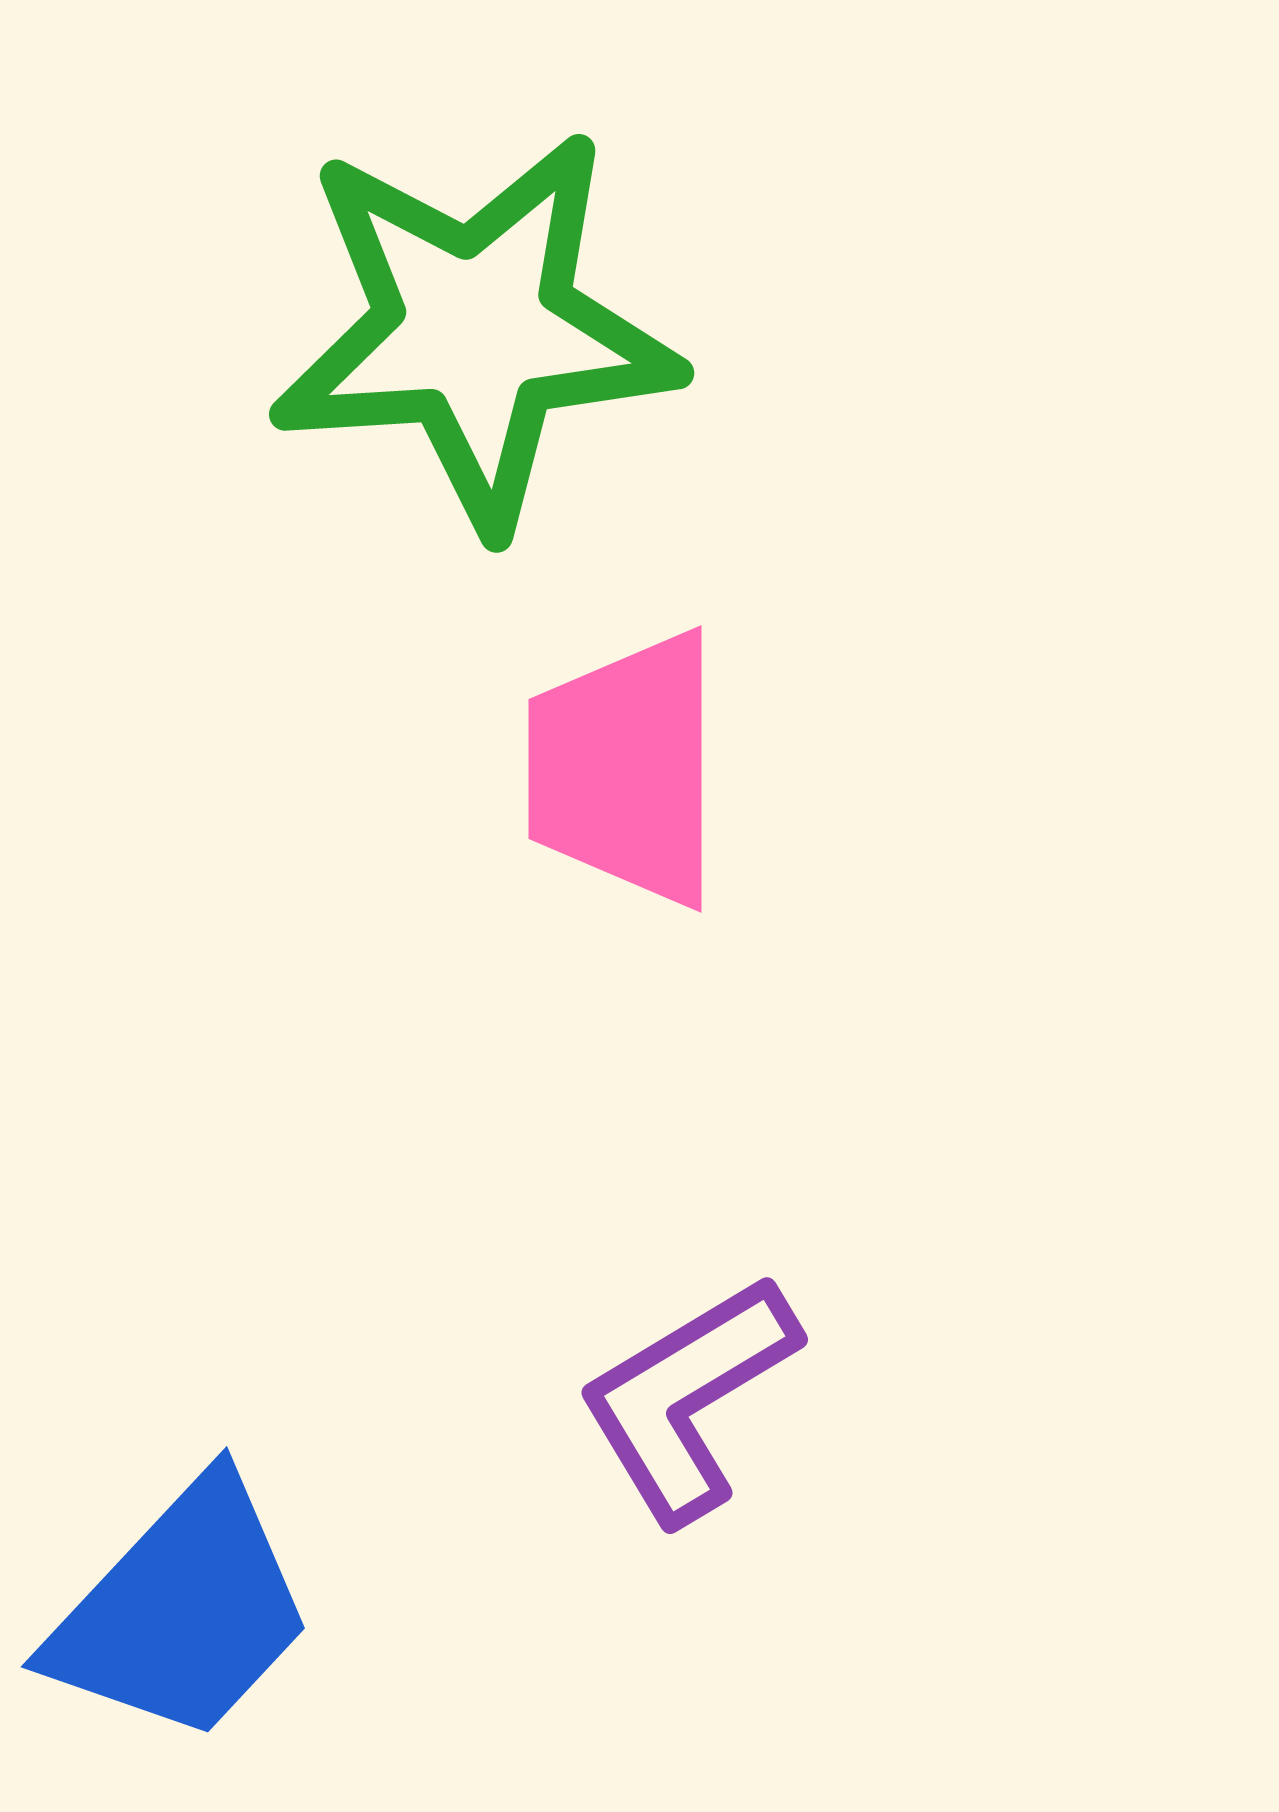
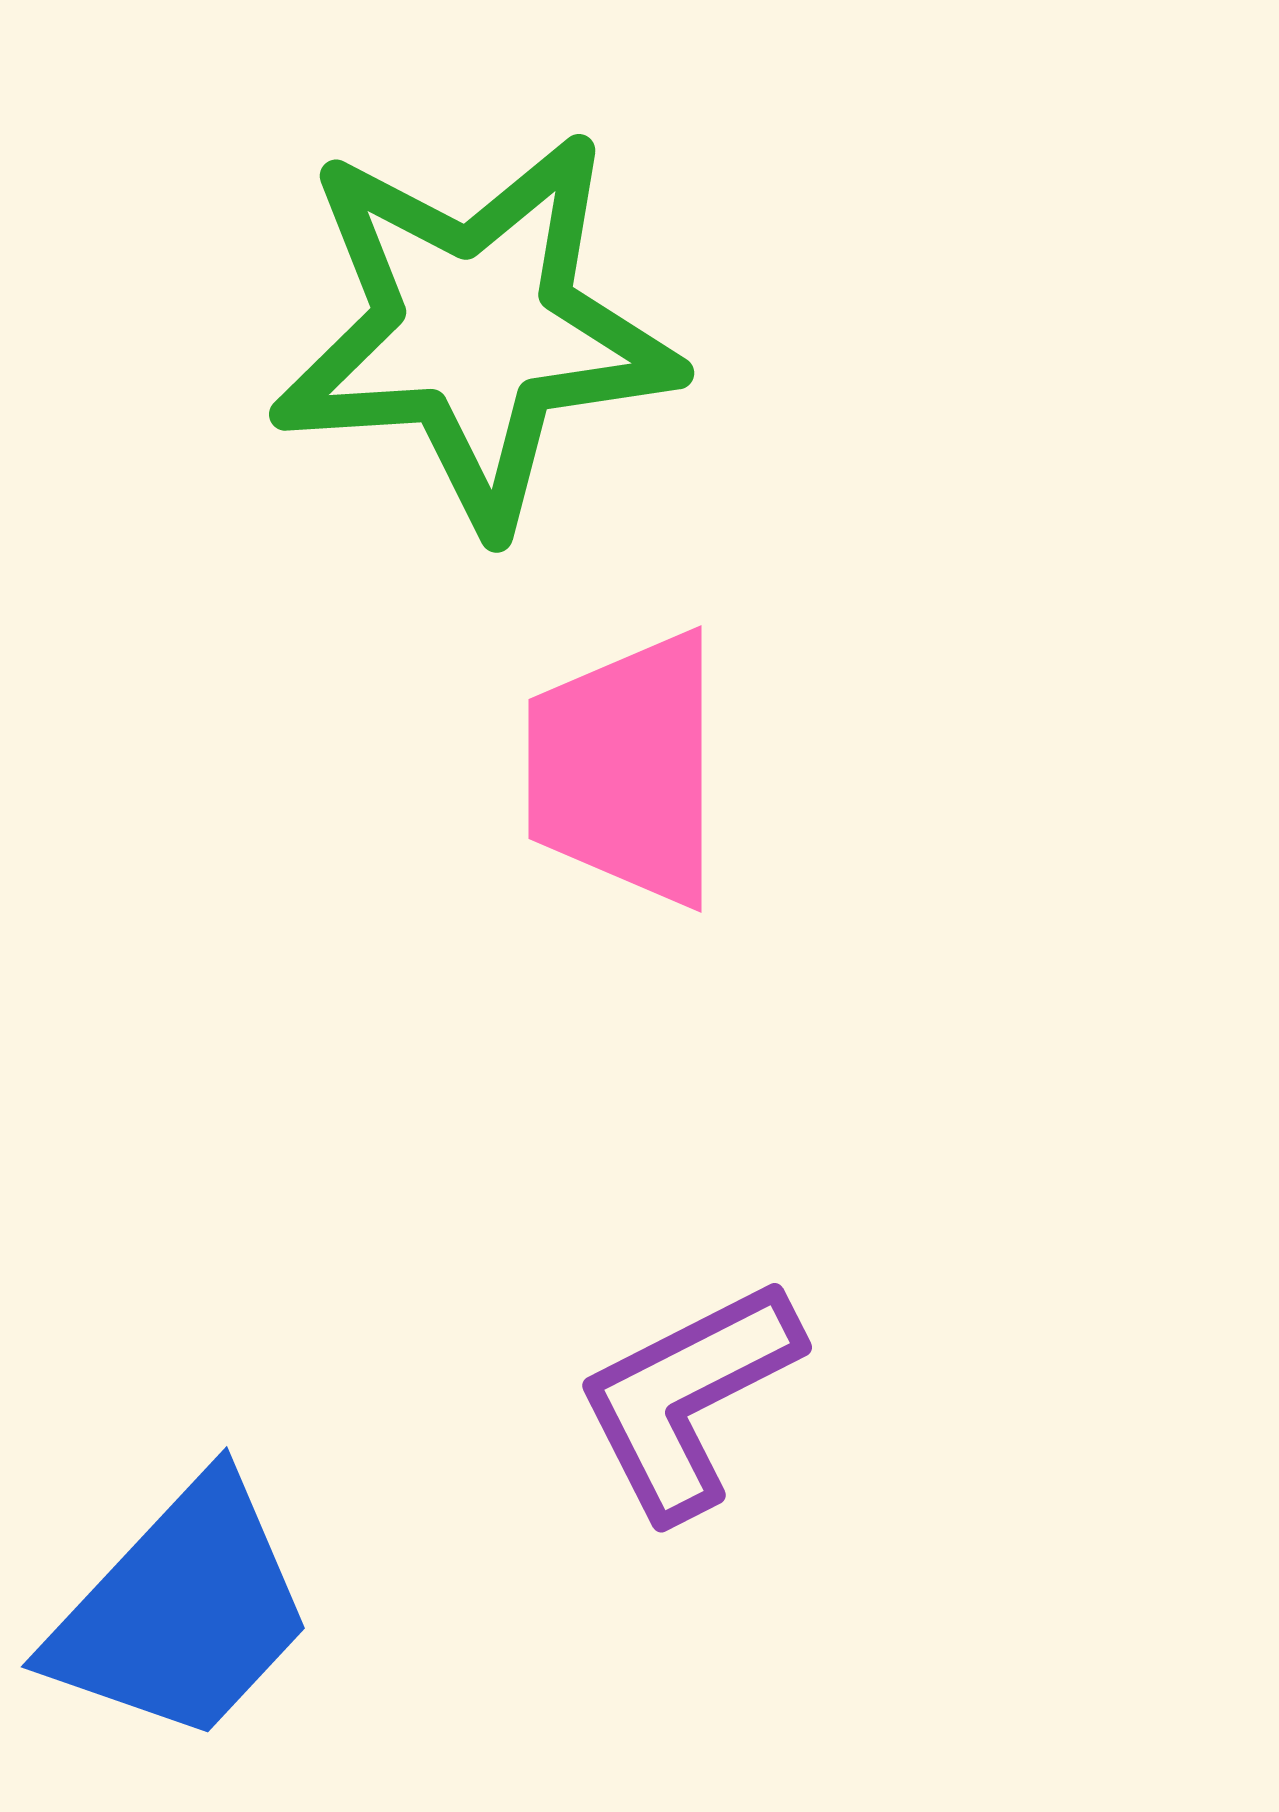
purple L-shape: rotated 4 degrees clockwise
